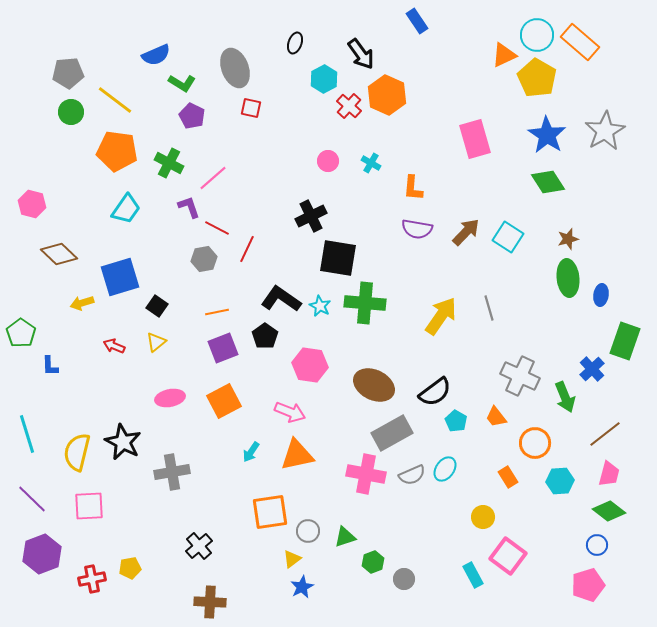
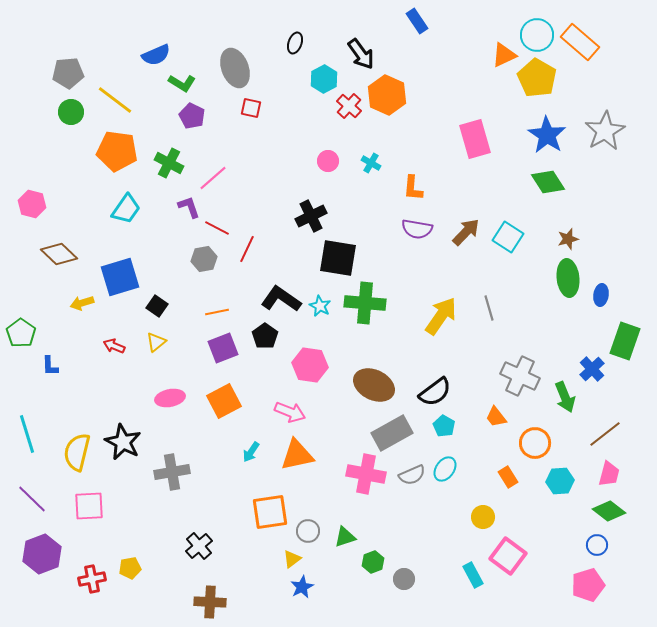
cyan pentagon at (456, 421): moved 12 px left, 5 px down
